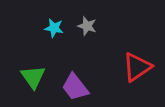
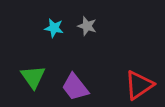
red triangle: moved 2 px right, 18 px down
